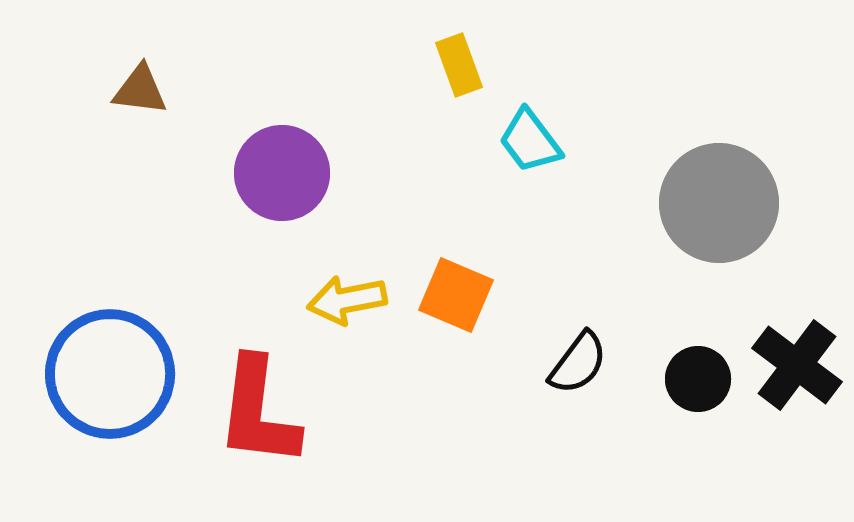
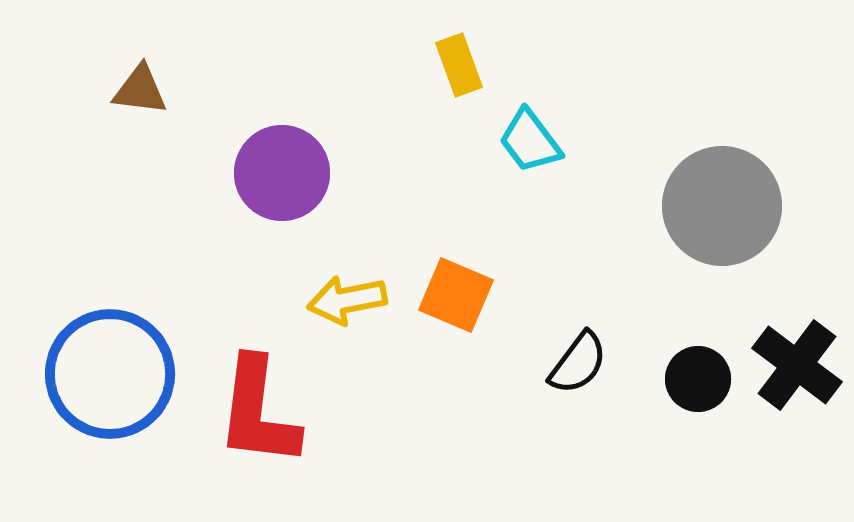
gray circle: moved 3 px right, 3 px down
